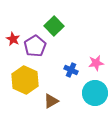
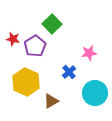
green square: moved 2 px left, 2 px up
red star: rotated 16 degrees counterclockwise
pink star: moved 7 px left, 10 px up
blue cross: moved 2 px left, 2 px down; rotated 24 degrees clockwise
yellow hexagon: moved 1 px right, 2 px down
